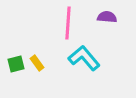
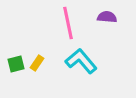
pink line: rotated 16 degrees counterclockwise
cyan L-shape: moved 3 px left, 3 px down
yellow rectangle: rotated 70 degrees clockwise
